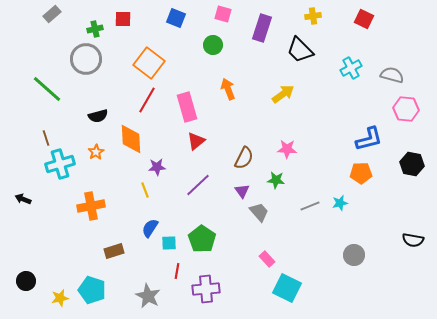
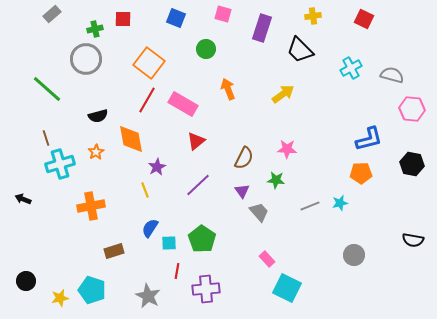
green circle at (213, 45): moved 7 px left, 4 px down
pink rectangle at (187, 107): moved 4 px left, 3 px up; rotated 44 degrees counterclockwise
pink hexagon at (406, 109): moved 6 px right
orange diamond at (131, 139): rotated 8 degrees counterclockwise
purple star at (157, 167): rotated 24 degrees counterclockwise
